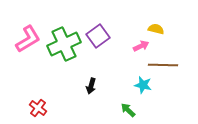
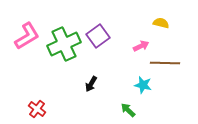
yellow semicircle: moved 5 px right, 6 px up
pink L-shape: moved 1 px left, 3 px up
brown line: moved 2 px right, 2 px up
black arrow: moved 2 px up; rotated 14 degrees clockwise
red cross: moved 1 px left, 1 px down
